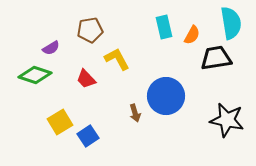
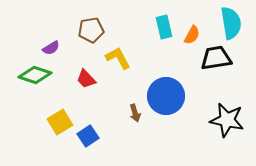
brown pentagon: moved 1 px right
yellow L-shape: moved 1 px right, 1 px up
